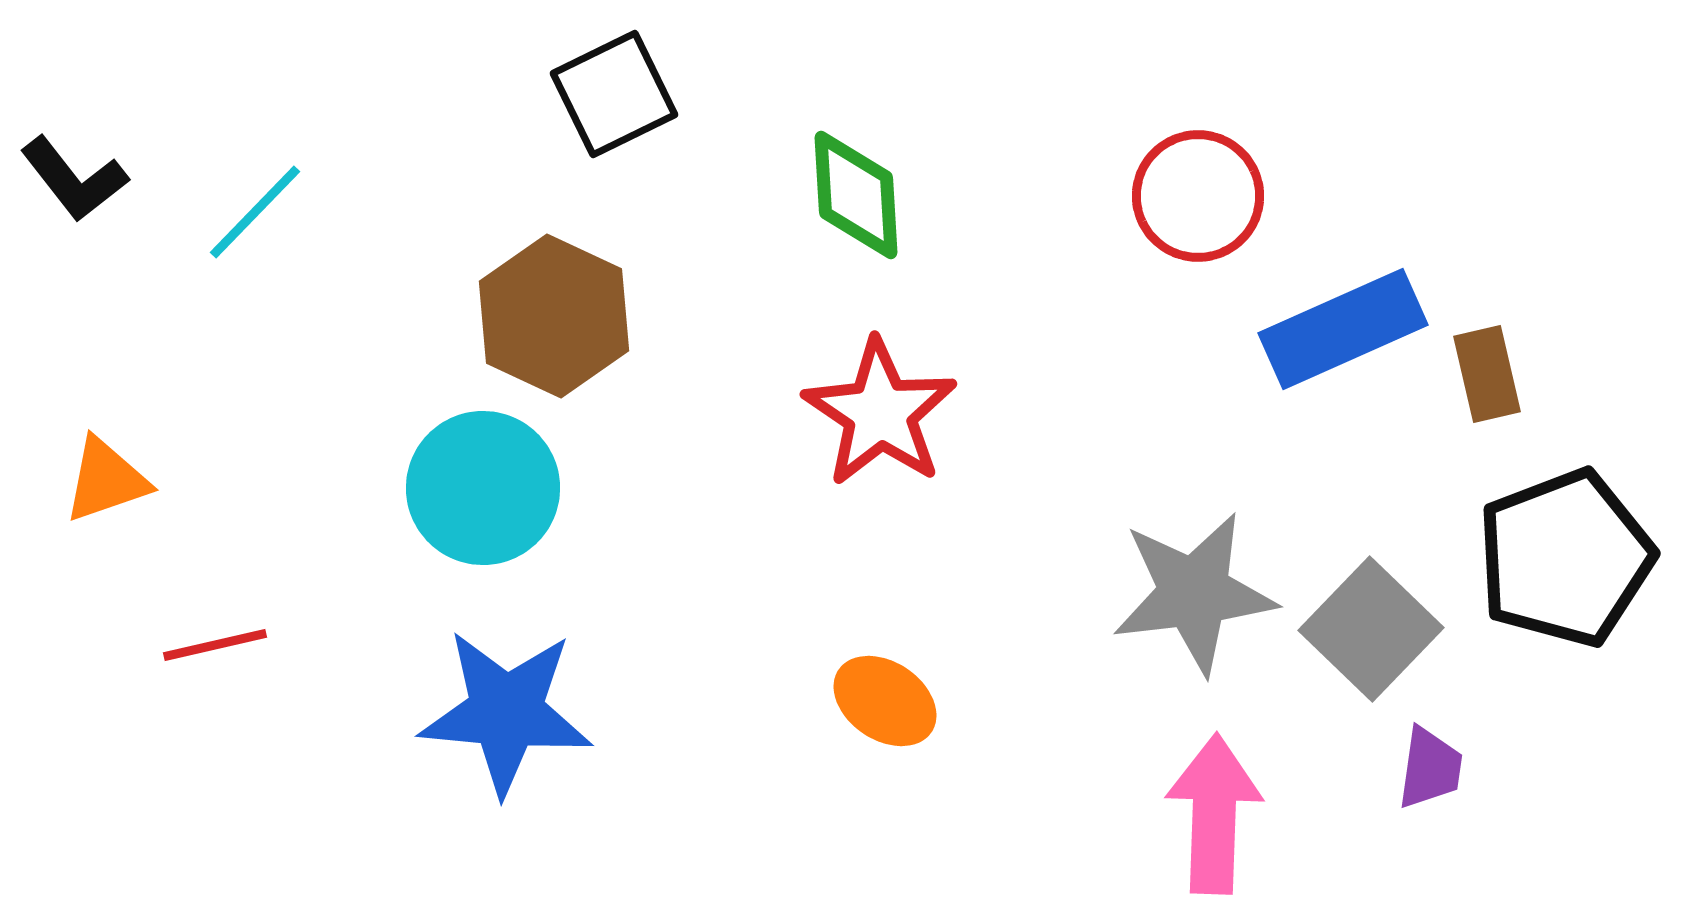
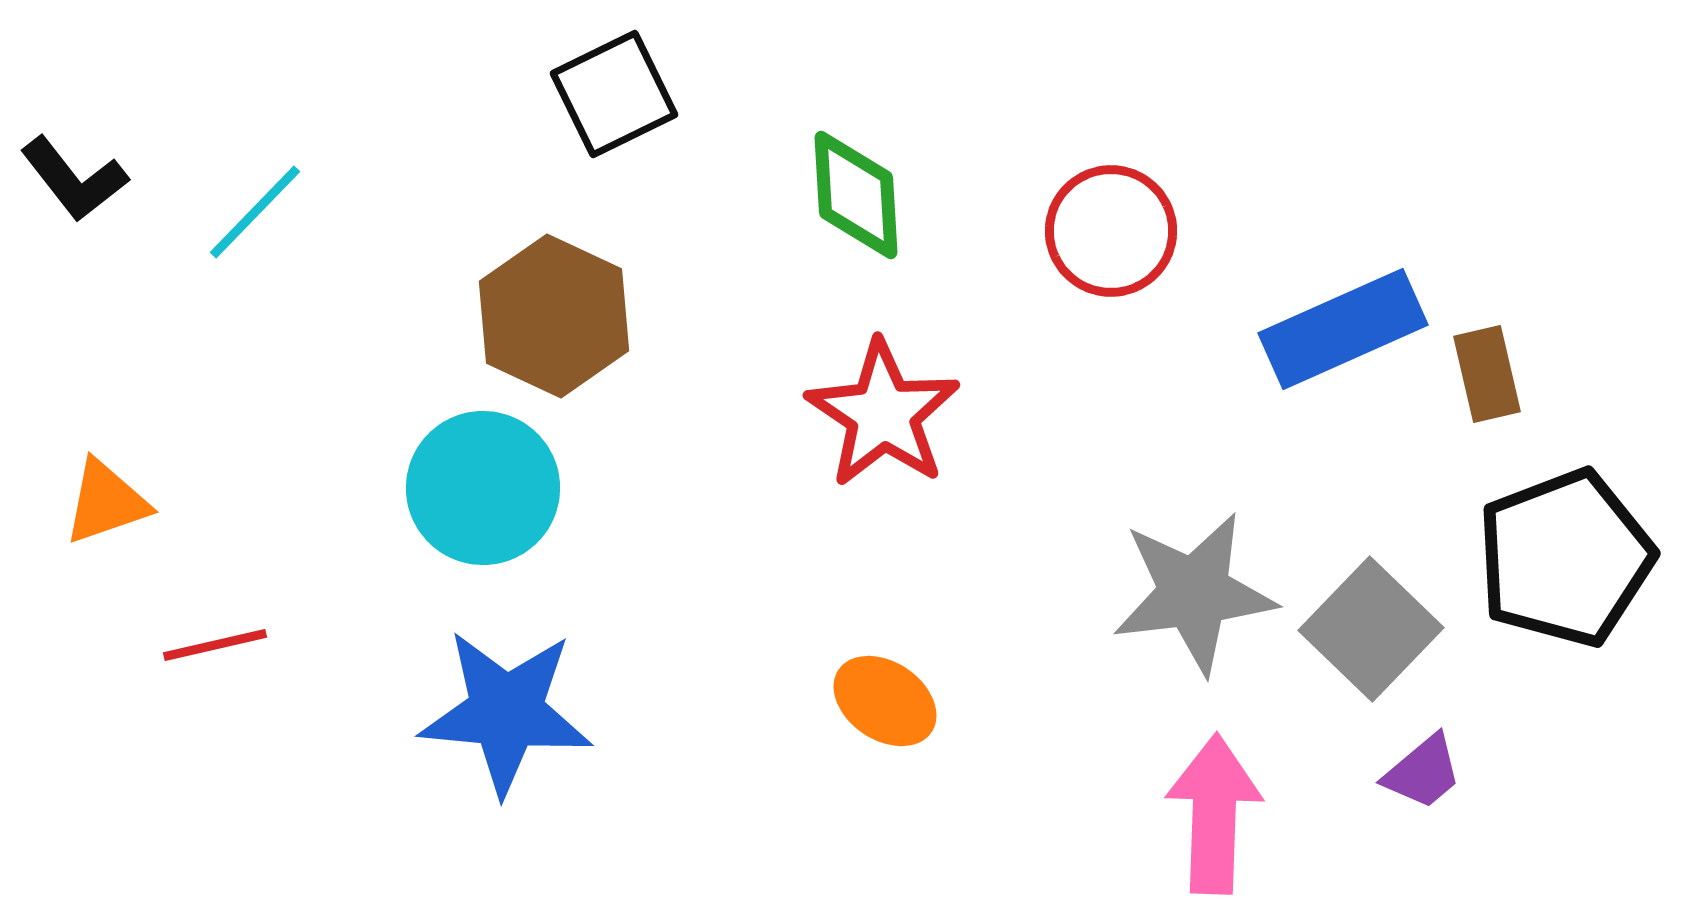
red circle: moved 87 px left, 35 px down
red star: moved 3 px right, 1 px down
orange triangle: moved 22 px down
purple trapezoid: moved 7 px left, 4 px down; rotated 42 degrees clockwise
